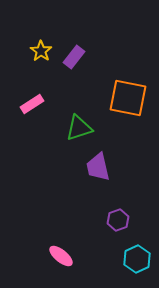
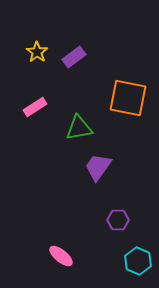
yellow star: moved 4 px left, 1 px down
purple rectangle: rotated 15 degrees clockwise
pink rectangle: moved 3 px right, 3 px down
green triangle: rotated 8 degrees clockwise
purple trapezoid: rotated 48 degrees clockwise
purple hexagon: rotated 20 degrees clockwise
cyan hexagon: moved 1 px right, 2 px down; rotated 12 degrees counterclockwise
